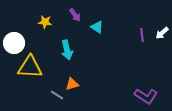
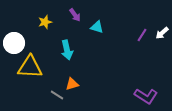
yellow star: rotated 24 degrees counterclockwise
cyan triangle: rotated 16 degrees counterclockwise
purple line: rotated 40 degrees clockwise
